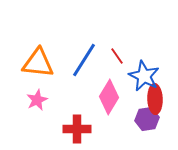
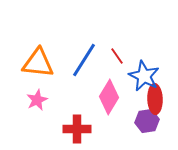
purple hexagon: moved 2 px down
